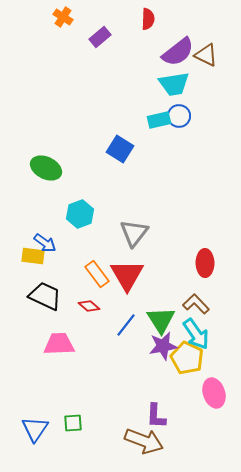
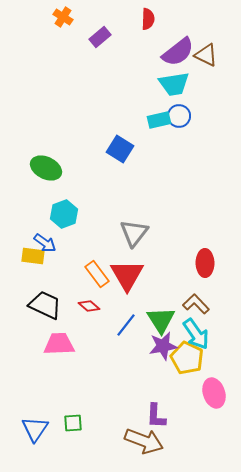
cyan hexagon: moved 16 px left
black trapezoid: moved 9 px down
